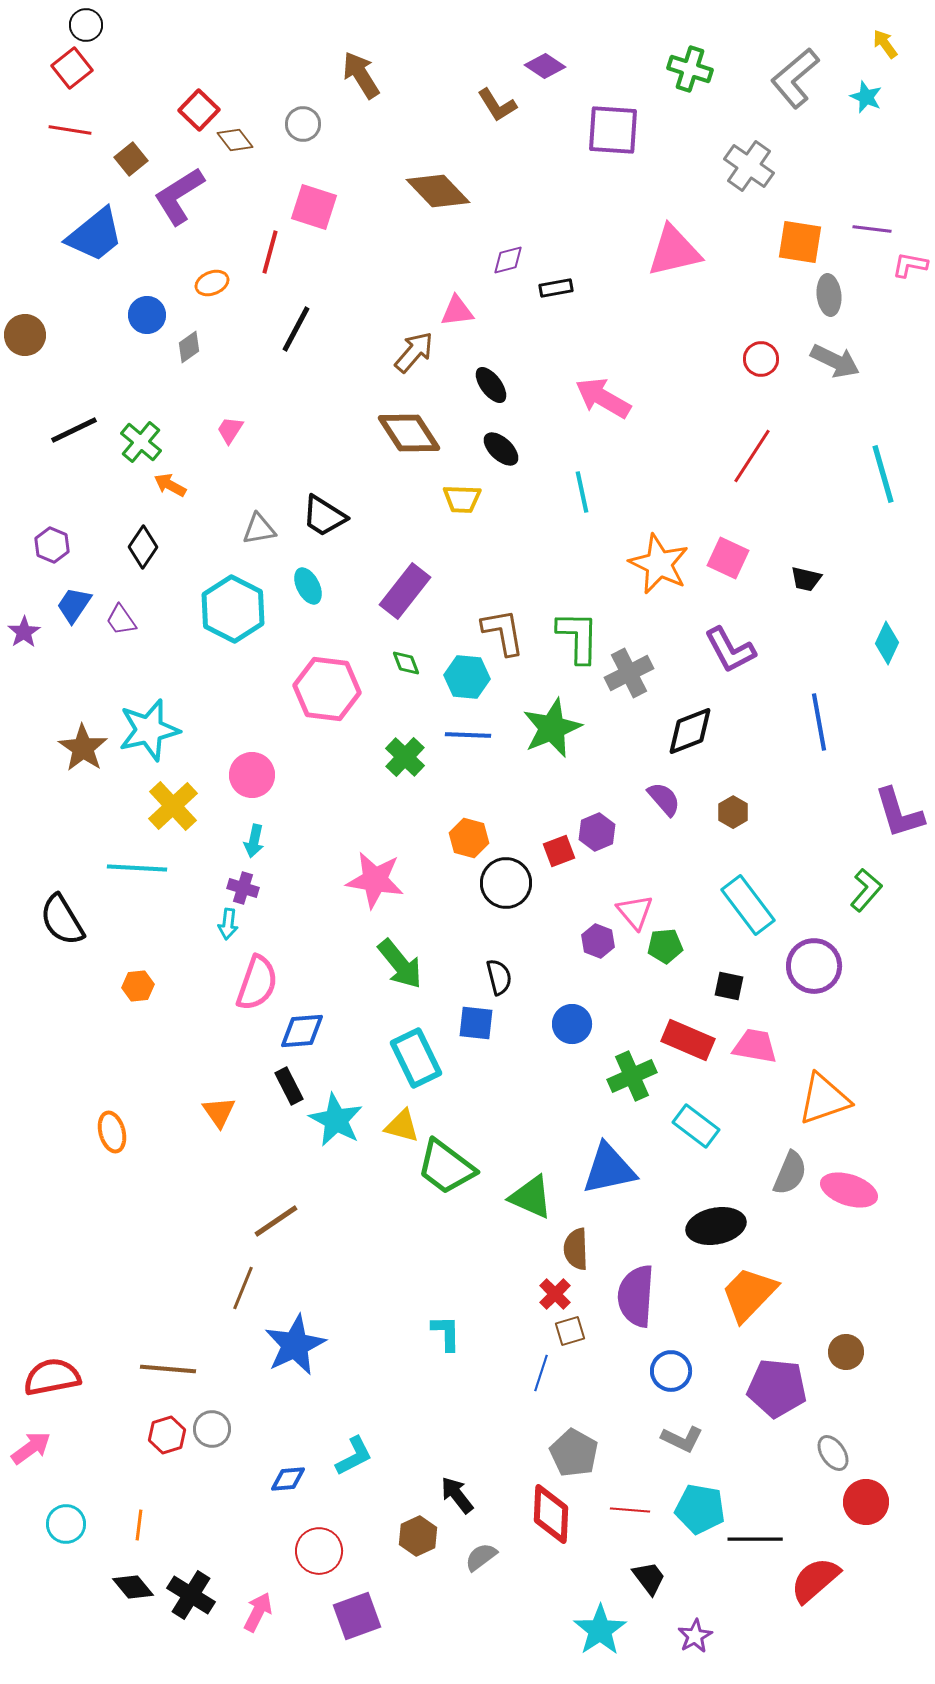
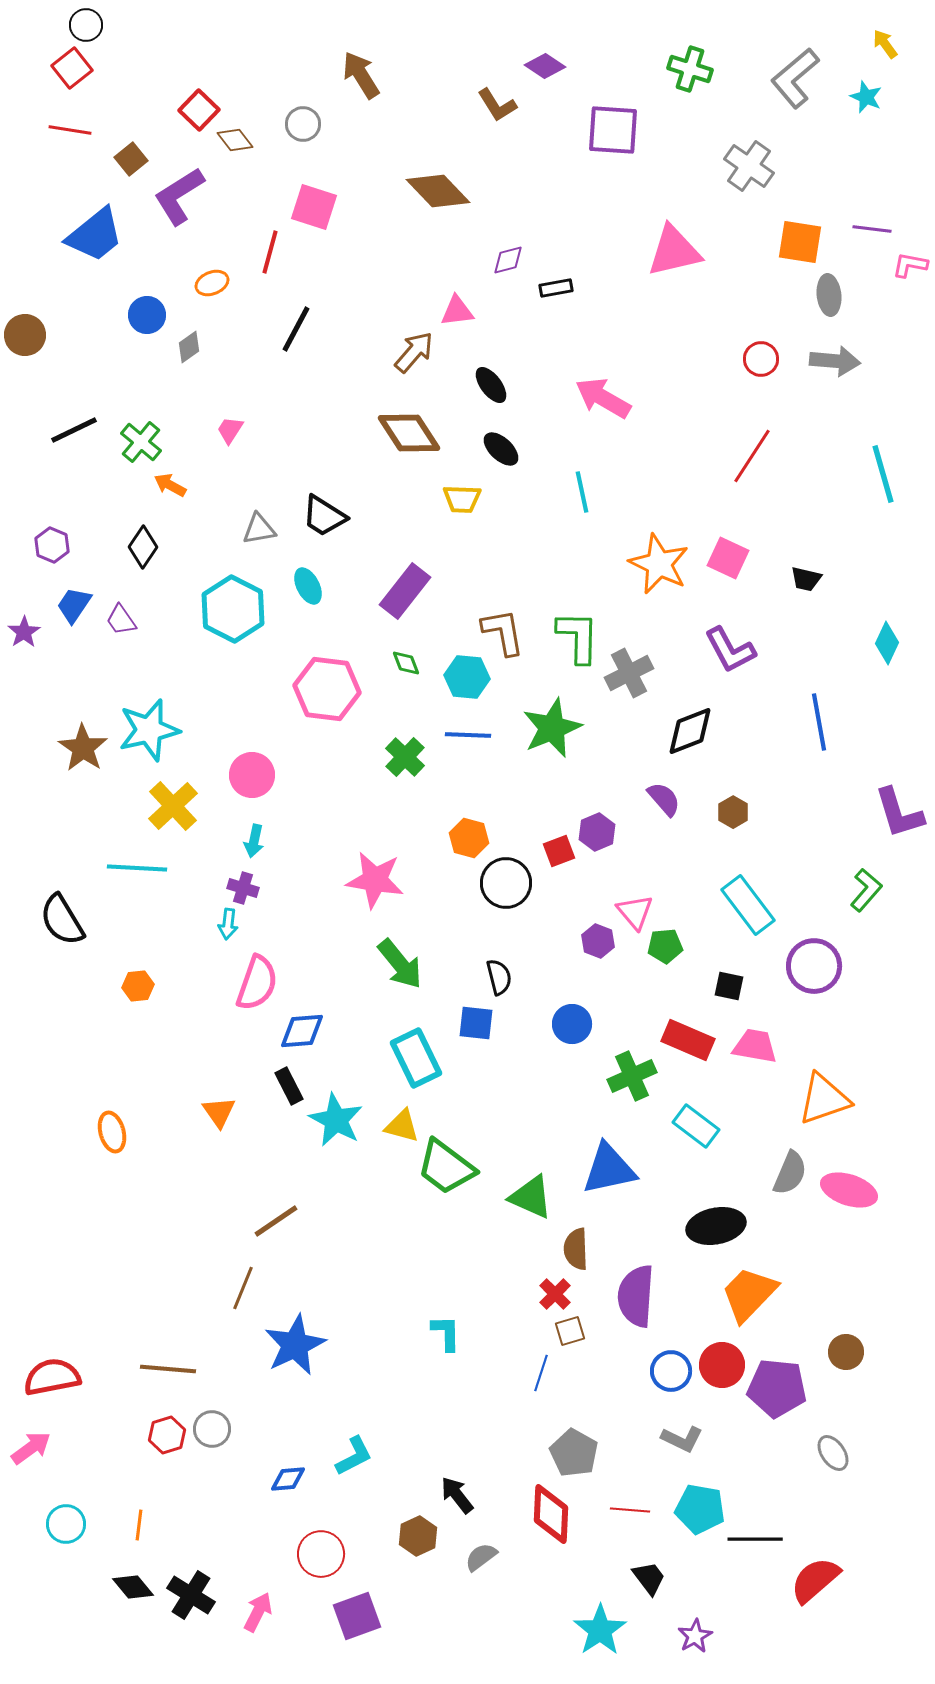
gray arrow at (835, 361): rotated 21 degrees counterclockwise
red circle at (866, 1502): moved 144 px left, 137 px up
red circle at (319, 1551): moved 2 px right, 3 px down
